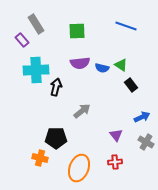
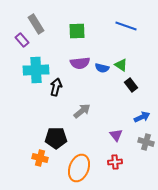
gray cross: rotated 14 degrees counterclockwise
